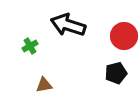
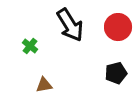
black arrow: moved 2 px right; rotated 140 degrees counterclockwise
red circle: moved 6 px left, 9 px up
green cross: rotated 21 degrees counterclockwise
